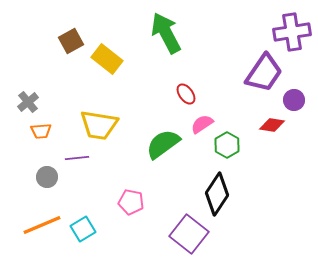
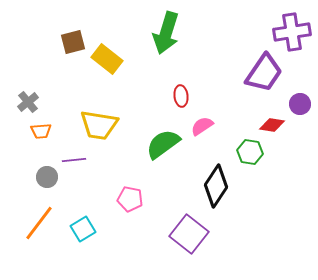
green arrow: rotated 135 degrees counterclockwise
brown square: moved 2 px right, 1 px down; rotated 15 degrees clockwise
red ellipse: moved 5 px left, 2 px down; rotated 30 degrees clockwise
purple circle: moved 6 px right, 4 px down
pink semicircle: moved 2 px down
green hexagon: moved 23 px right, 7 px down; rotated 20 degrees counterclockwise
purple line: moved 3 px left, 2 px down
black diamond: moved 1 px left, 8 px up
pink pentagon: moved 1 px left, 3 px up
orange line: moved 3 px left, 2 px up; rotated 30 degrees counterclockwise
